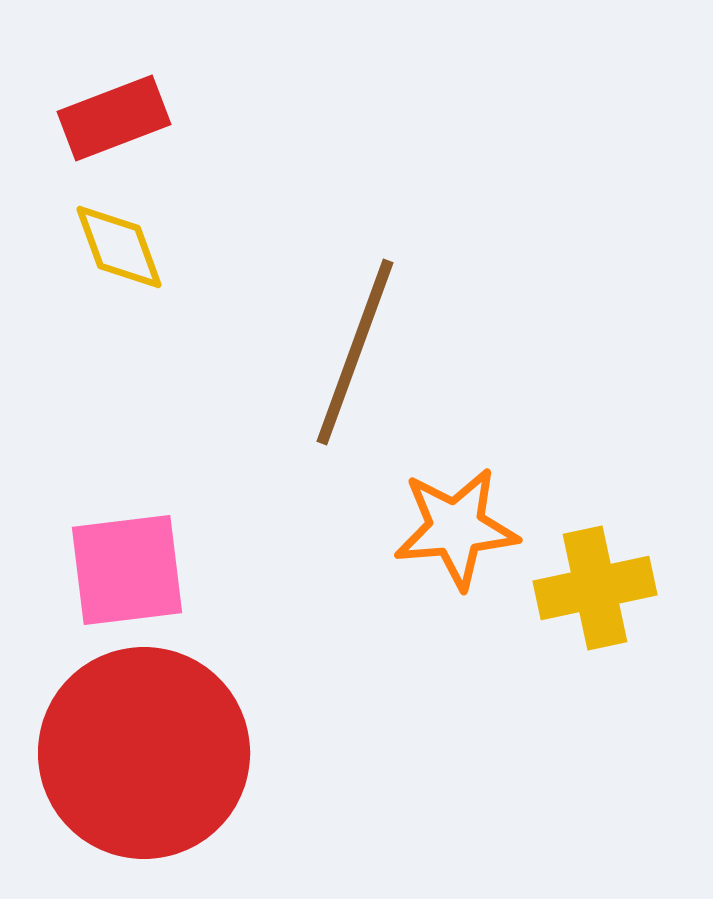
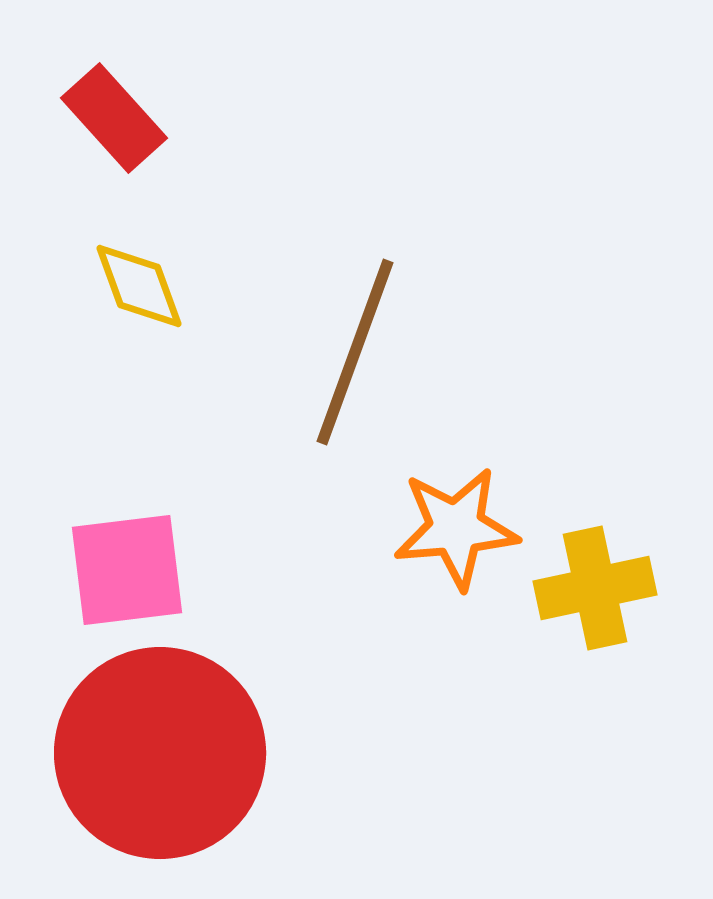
red rectangle: rotated 69 degrees clockwise
yellow diamond: moved 20 px right, 39 px down
red circle: moved 16 px right
